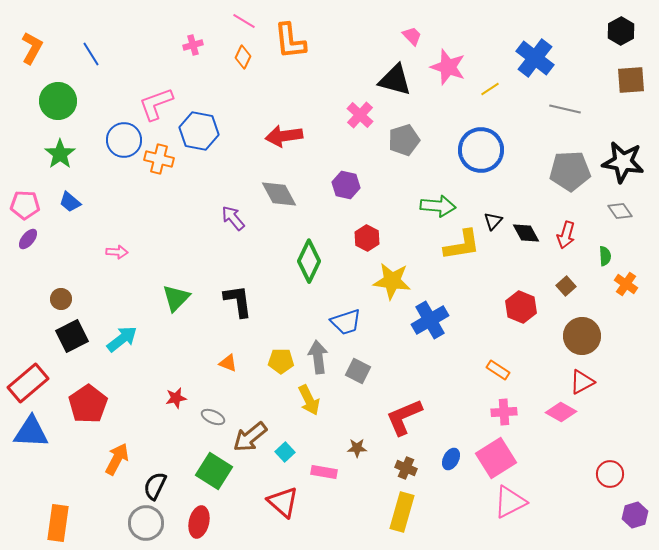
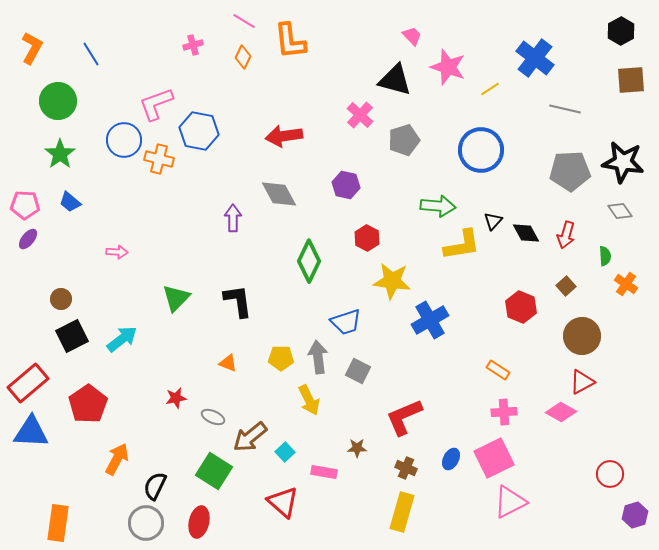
purple arrow at (233, 218): rotated 40 degrees clockwise
yellow pentagon at (281, 361): moved 3 px up
pink square at (496, 458): moved 2 px left; rotated 6 degrees clockwise
